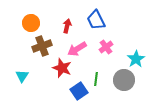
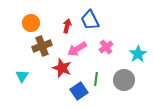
blue trapezoid: moved 6 px left
cyan star: moved 2 px right, 5 px up
